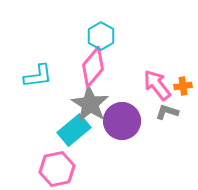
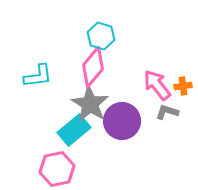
cyan hexagon: rotated 12 degrees counterclockwise
